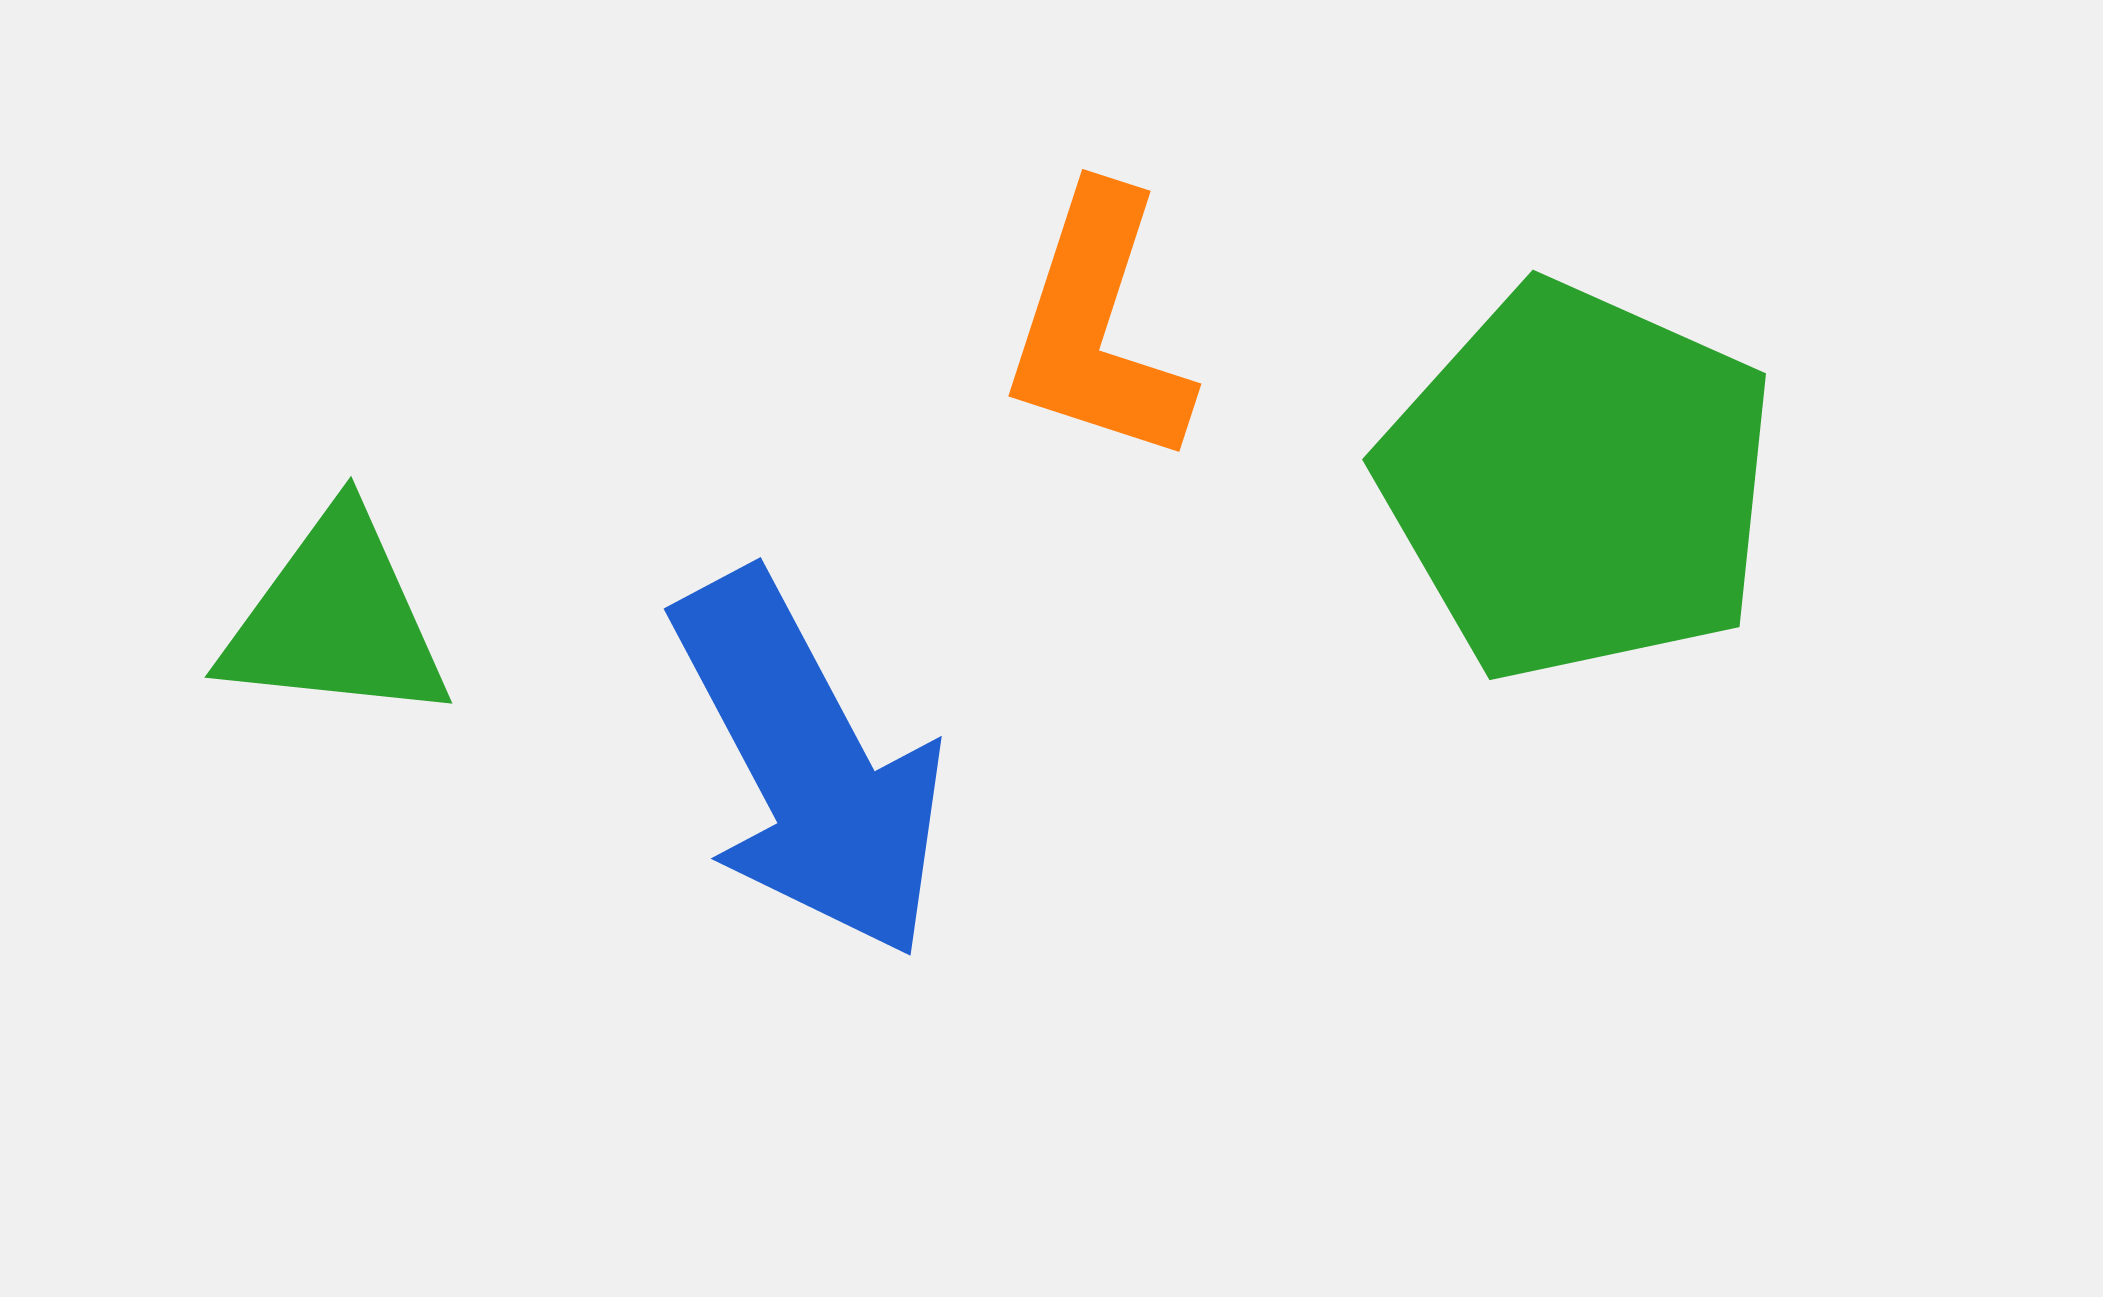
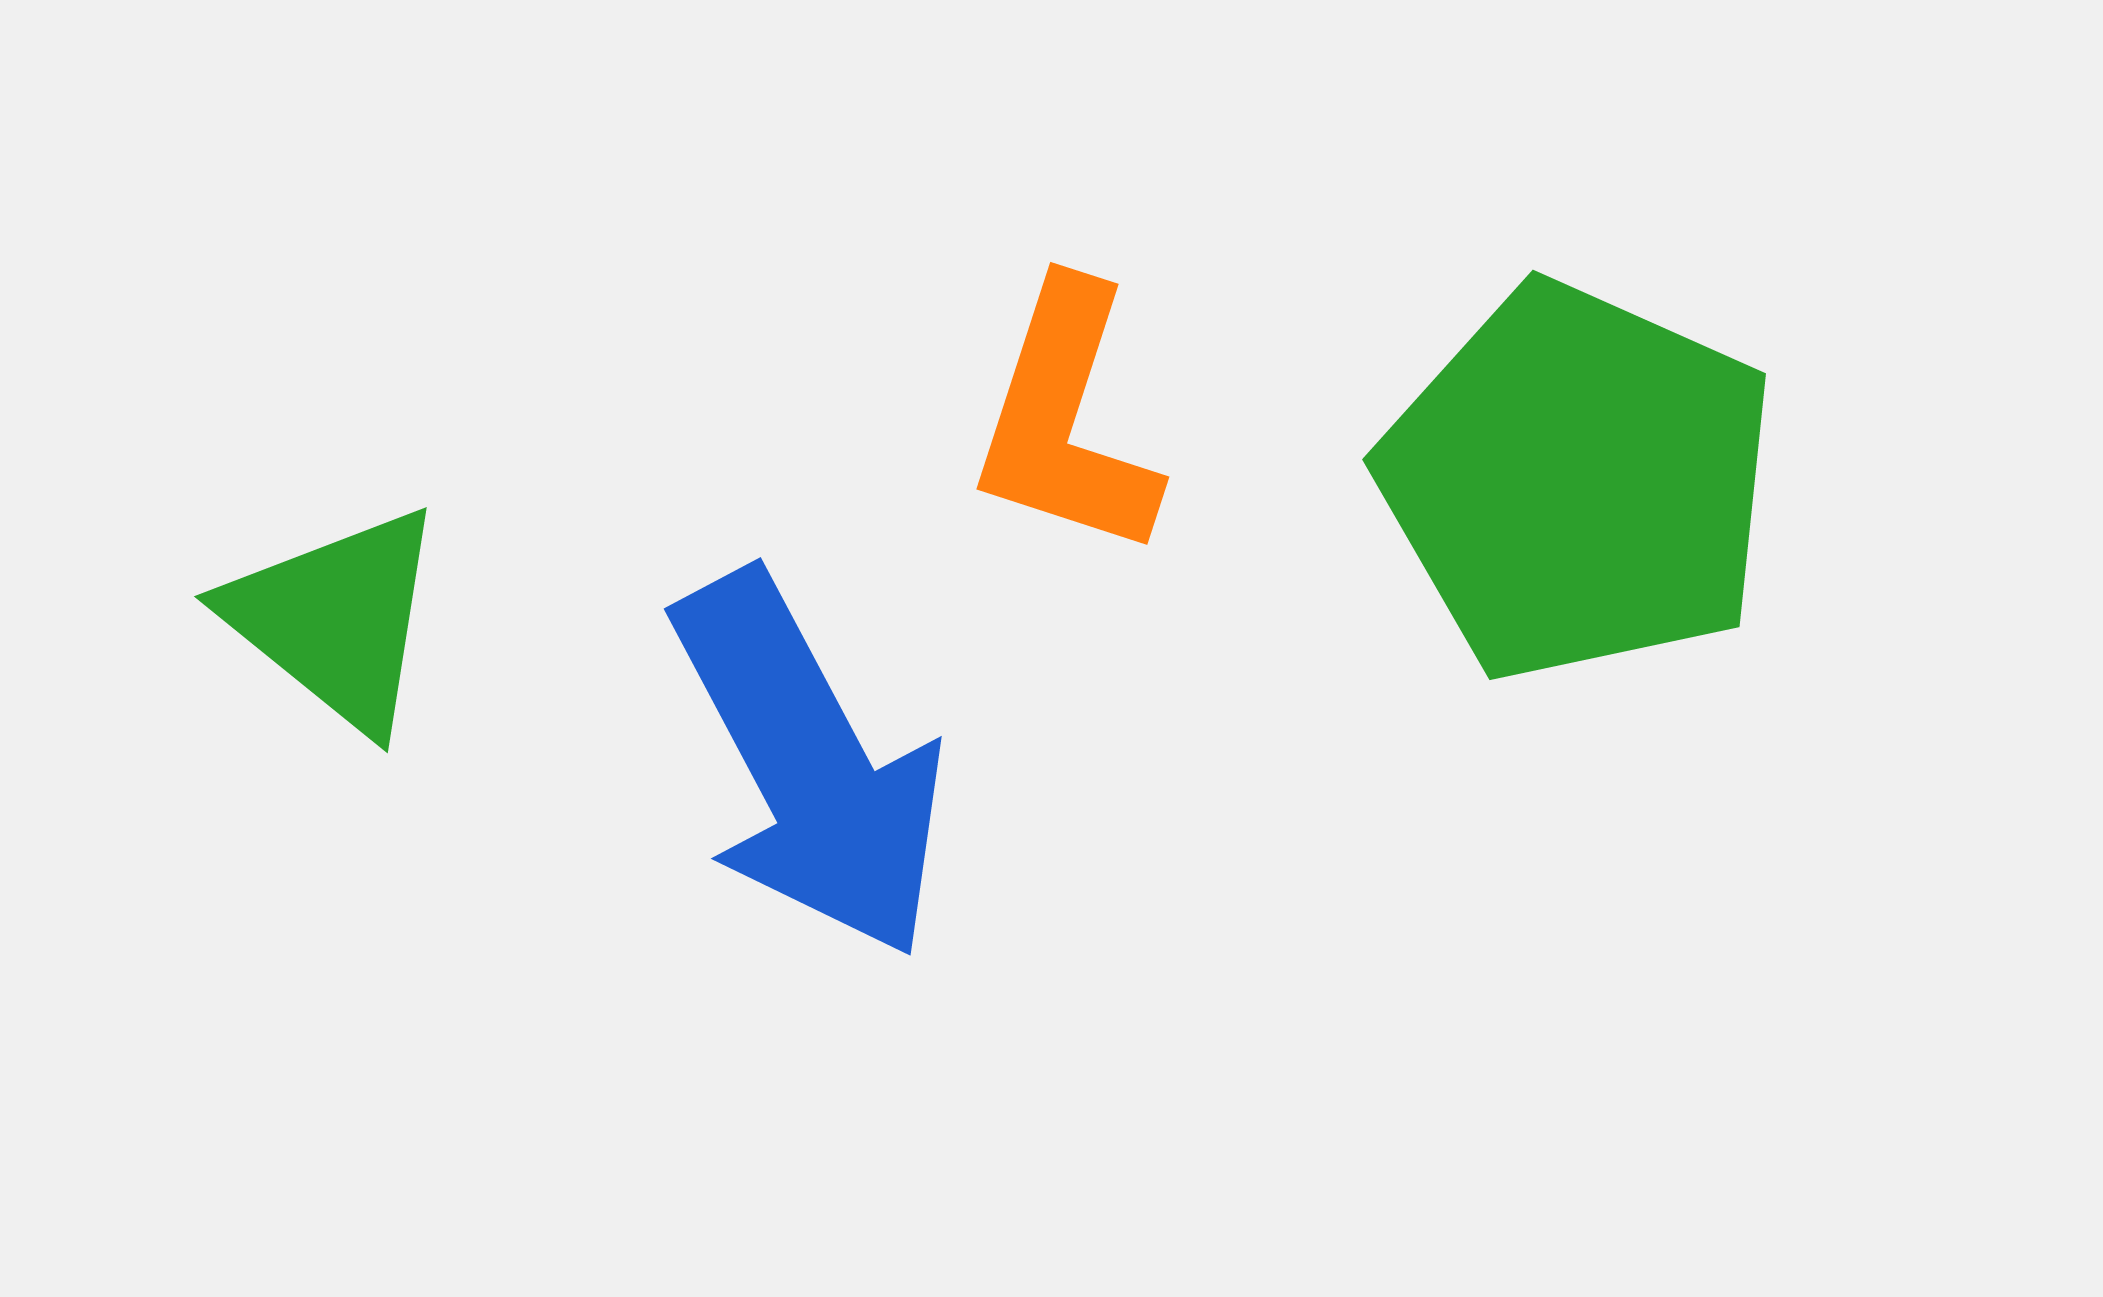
orange L-shape: moved 32 px left, 93 px down
green triangle: rotated 33 degrees clockwise
